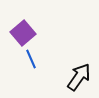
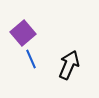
black arrow: moved 10 px left, 12 px up; rotated 12 degrees counterclockwise
